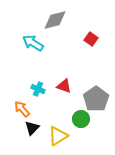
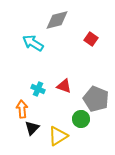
gray diamond: moved 2 px right
gray pentagon: rotated 15 degrees counterclockwise
orange arrow: rotated 36 degrees clockwise
